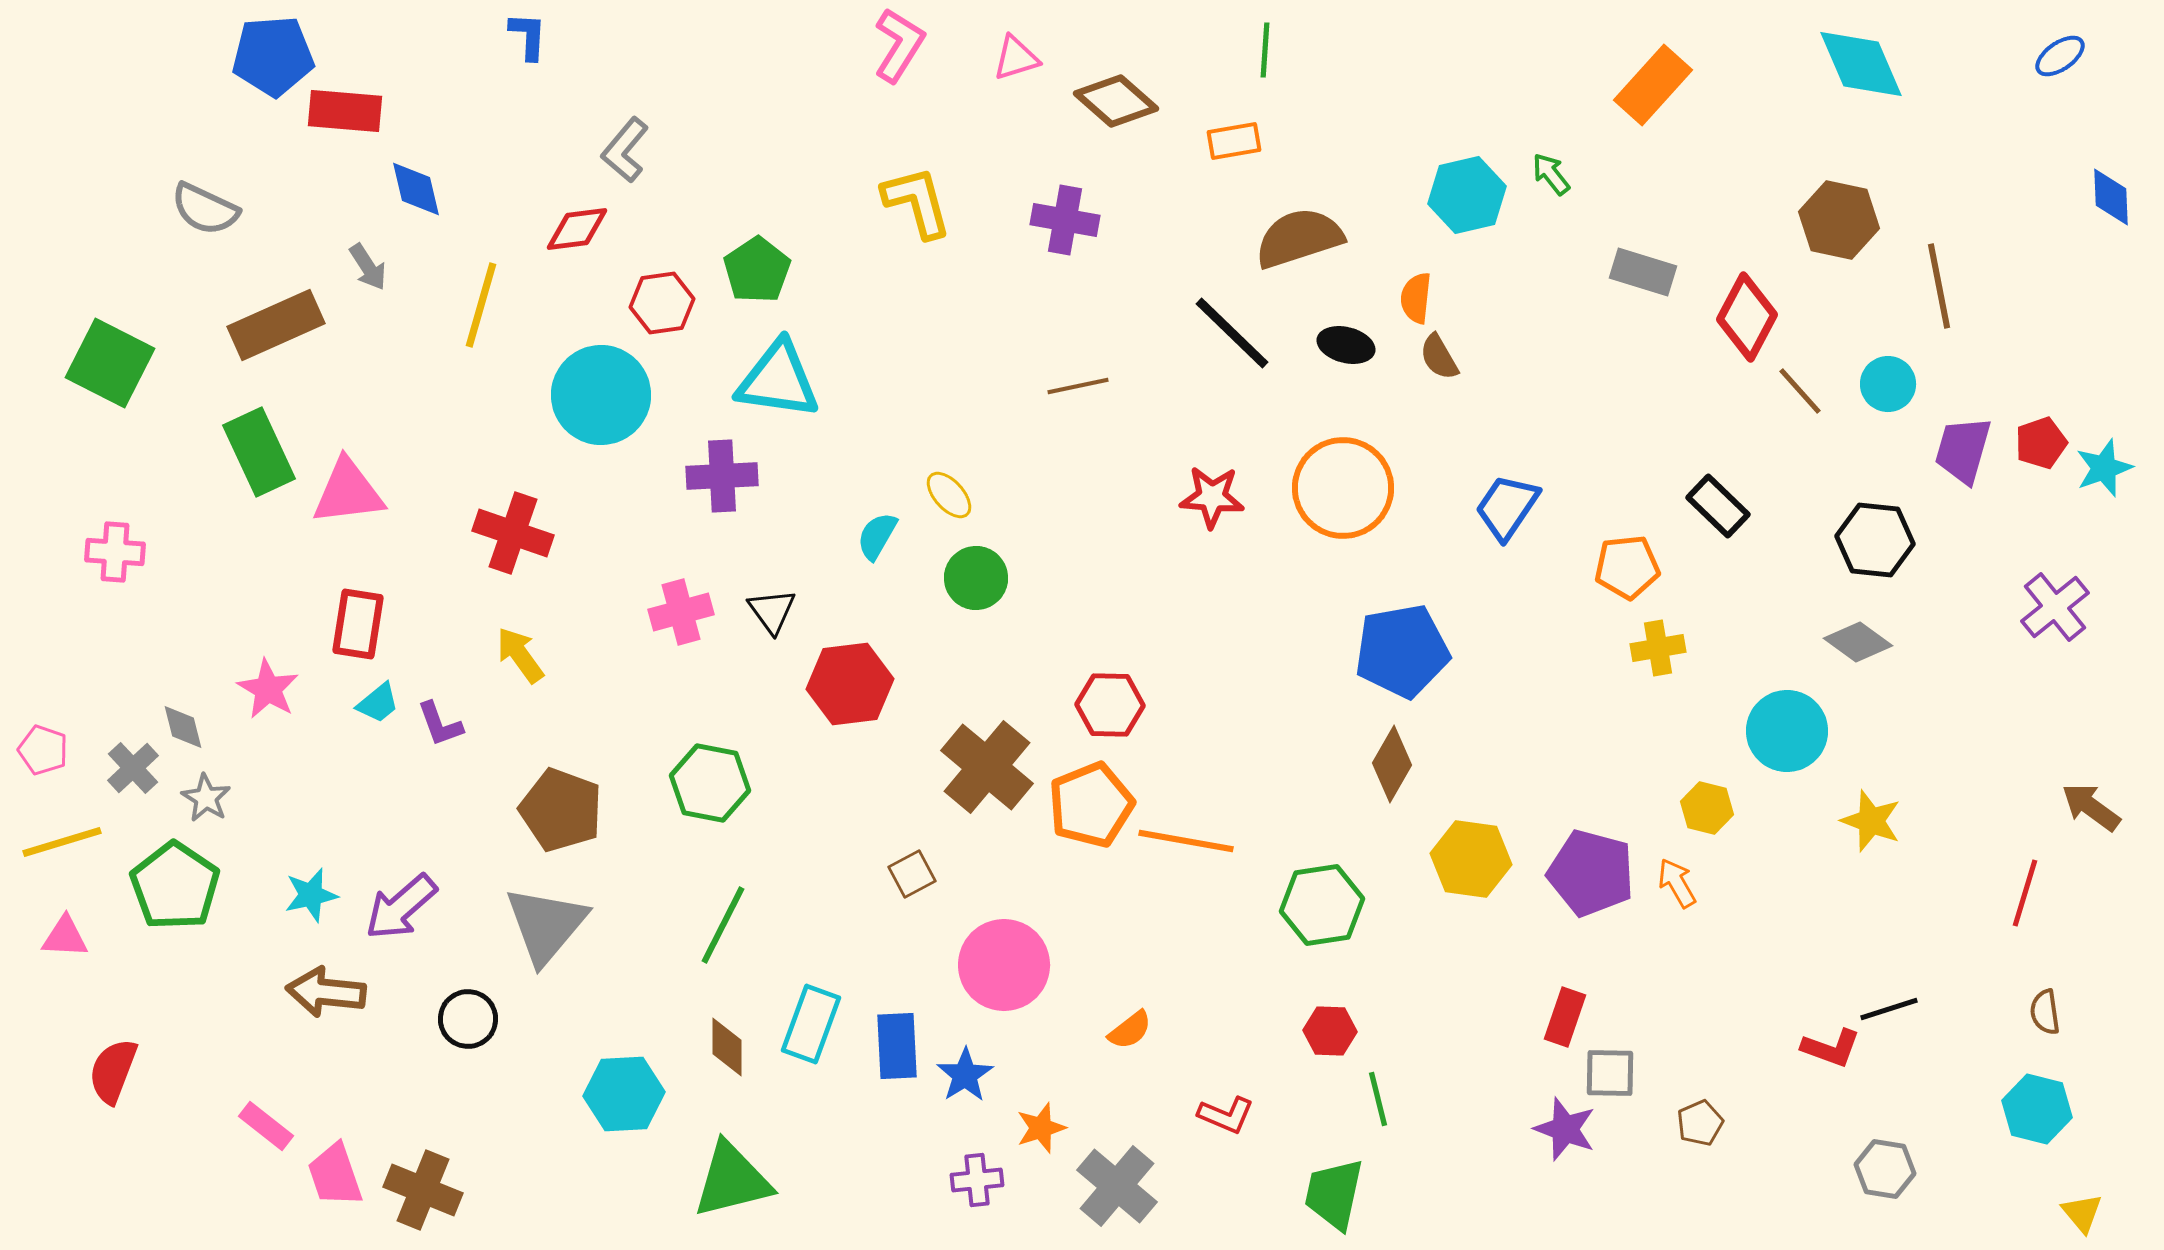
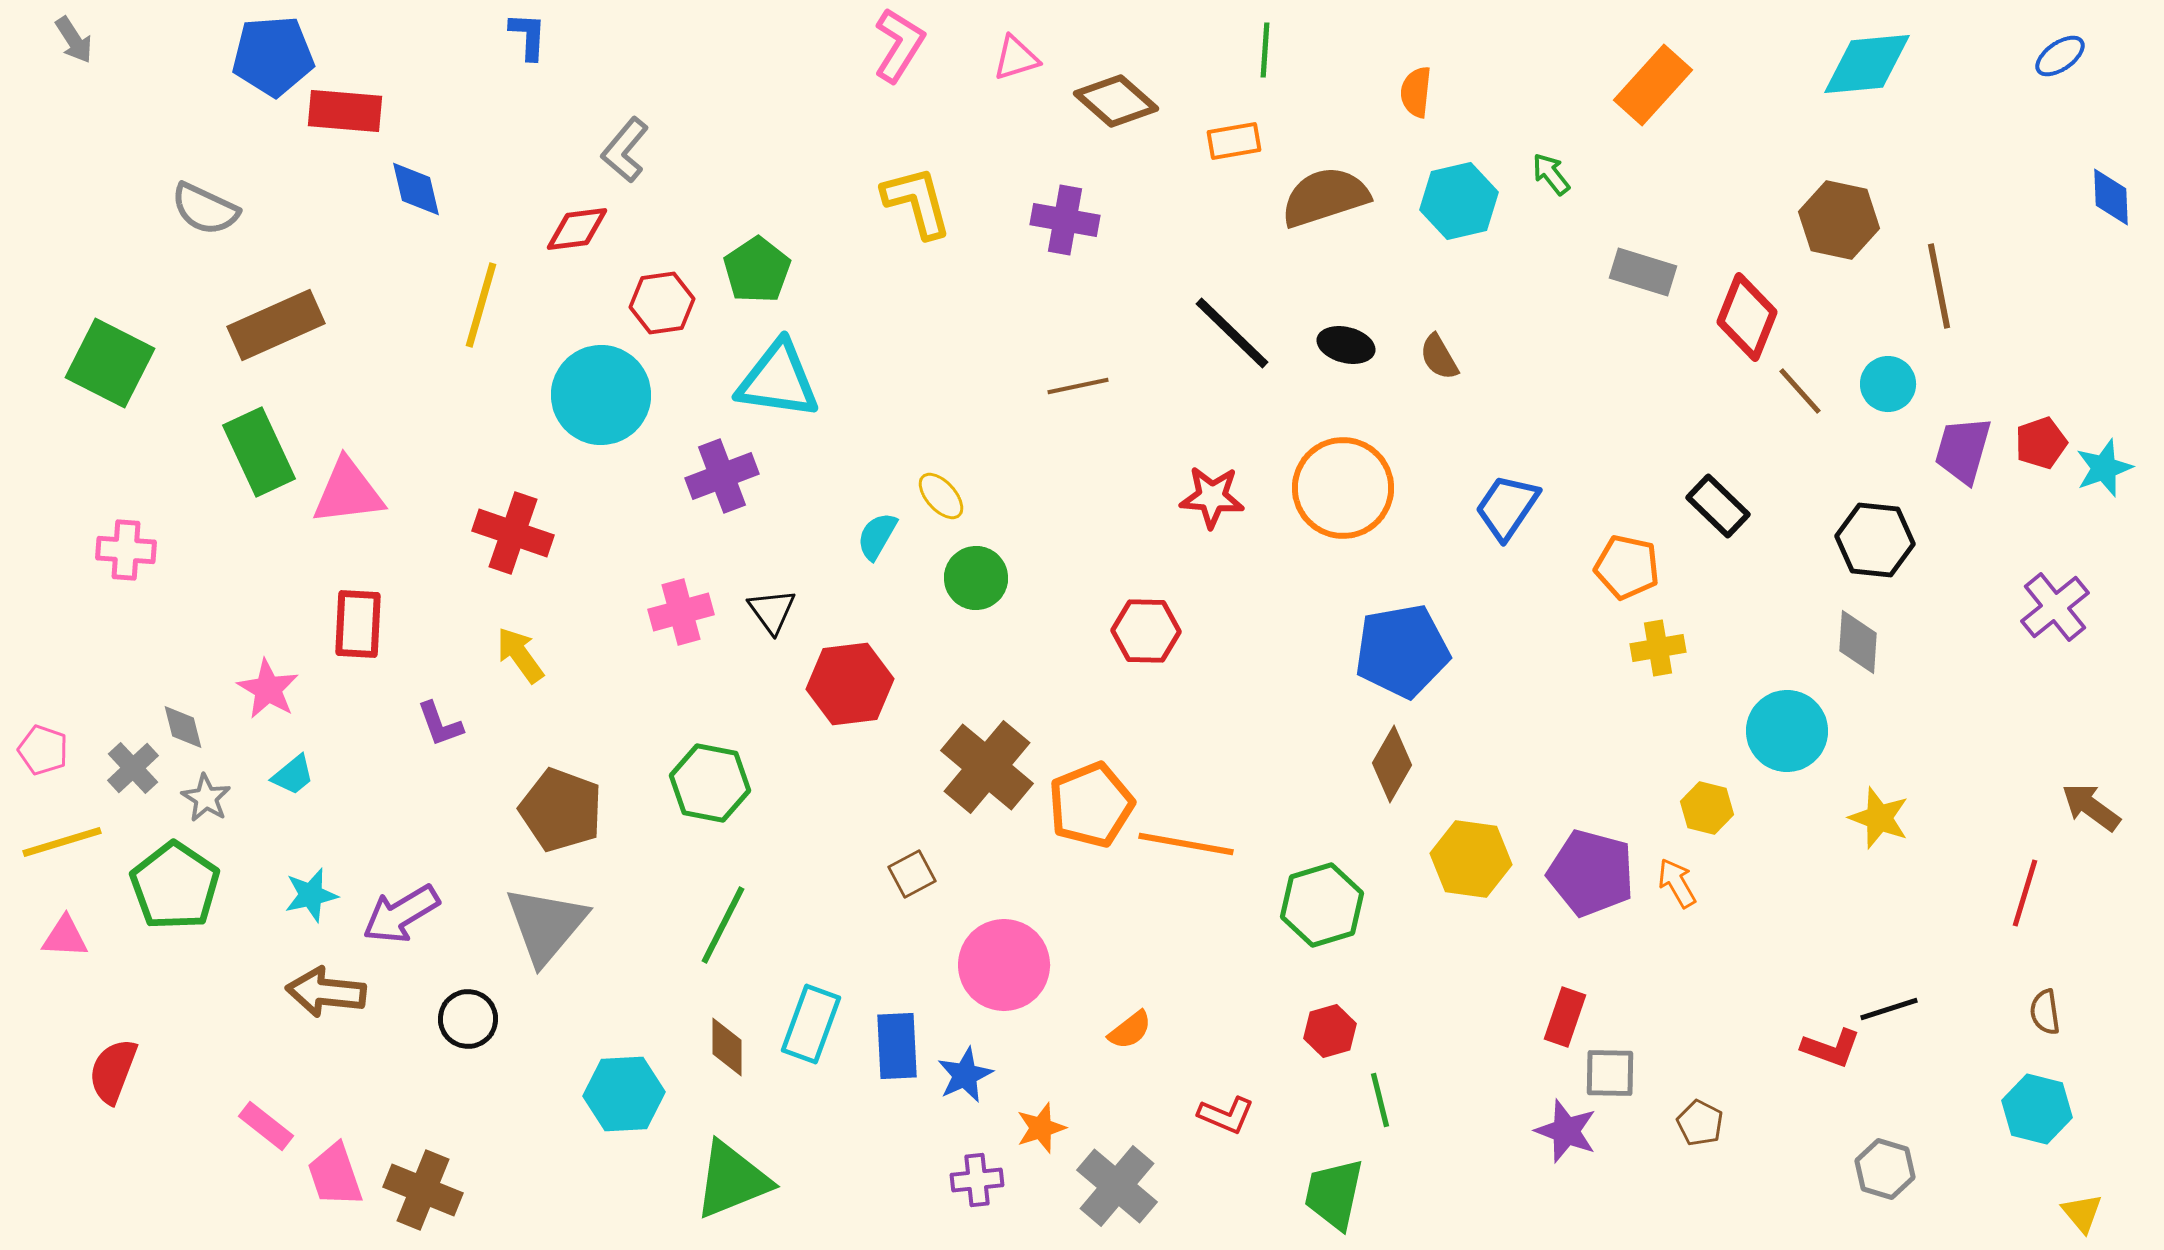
cyan diamond at (1861, 64): moved 6 px right; rotated 72 degrees counterclockwise
cyan hexagon at (1467, 195): moved 8 px left, 6 px down
brown semicircle at (1299, 238): moved 26 px right, 41 px up
gray arrow at (368, 267): moved 294 px left, 227 px up
orange semicircle at (1416, 298): moved 206 px up
red diamond at (1747, 317): rotated 6 degrees counterclockwise
purple cross at (722, 476): rotated 18 degrees counterclockwise
yellow ellipse at (949, 495): moved 8 px left, 1 px down
pink cross at (115, 552): moved 11 px right, 2 px up
orange pentagon at (1627, 567): rotated 18 degrees clockwise
red rectangle at (358, 624): rotated 6 degrees counterclockwise
gray diamond at (1858, 642): rotated 58 degrees clockwise
cyan trapezoid at (378, 703): moved 85 px left, 72 px down
red hexagon at (1110, 705): moved 36 px right, 74 px up
yellow star at (1871, 821): moved 8 px right, 3 px up
orange line at (1186, 841): moved 3 px down
green hexagon at (1322, 905): rotated 8 degrees counterclockwise
purple arrow at (401, 907): moved 7 px down; rotated 10 degrees clockwise
red hexagon at (1330, 1031): rotated 18 degrees counterclockwise
blue star at (965, 1075): rotated 8 degrees clockwise
green line at (1378, 1099): moved 2 px right, 1 px down
brown pentagon at (1700, 1123): rotated 21 degrees counterclockwise
purple star at (1565, 1129): moved 1 px right, 2 px down
gray hexagon at (1885, 1169): rotated 8 degrees clockwise
green triangle at (732, 1180): rotated 8 degrees counterclockwise
